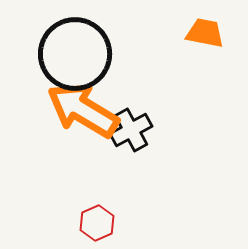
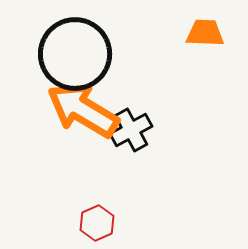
orange trapezoid: rotated 9 degrees counterclockwise
